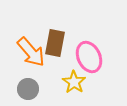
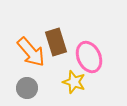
brown rectangle: moved 1 px right, 1 px up; rotated 28 degrees counterclockwise
yellow star: rotated 15 degrees counterclockwise
gray circle: moved 1 px left, 1 px up
